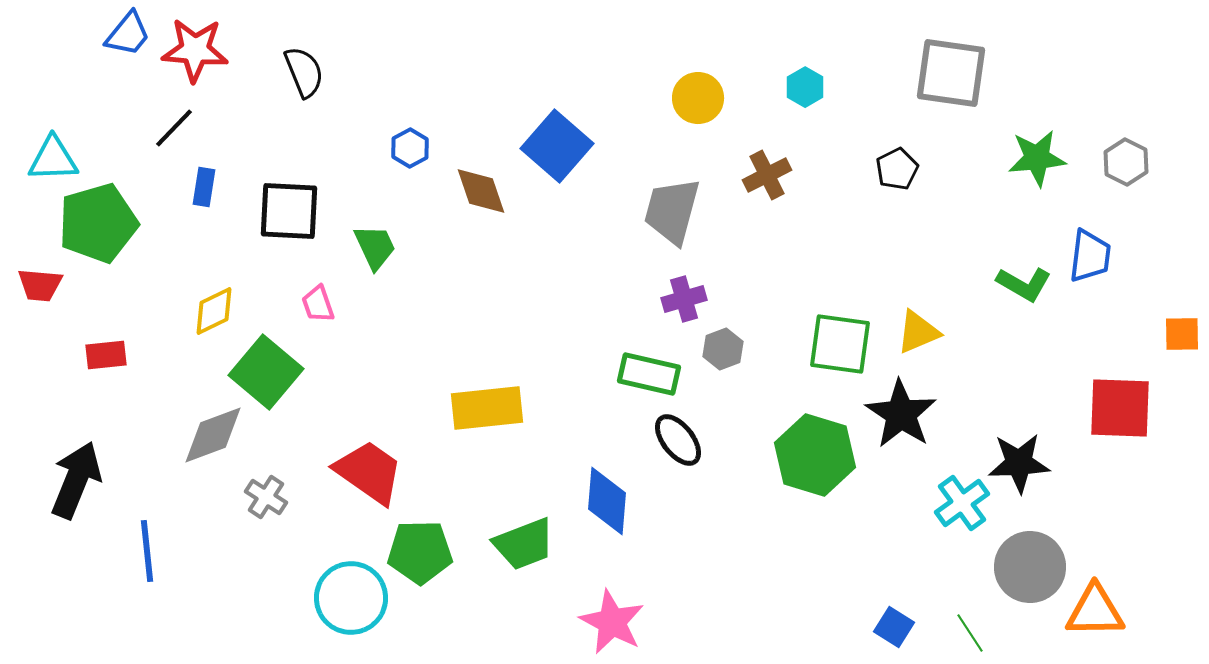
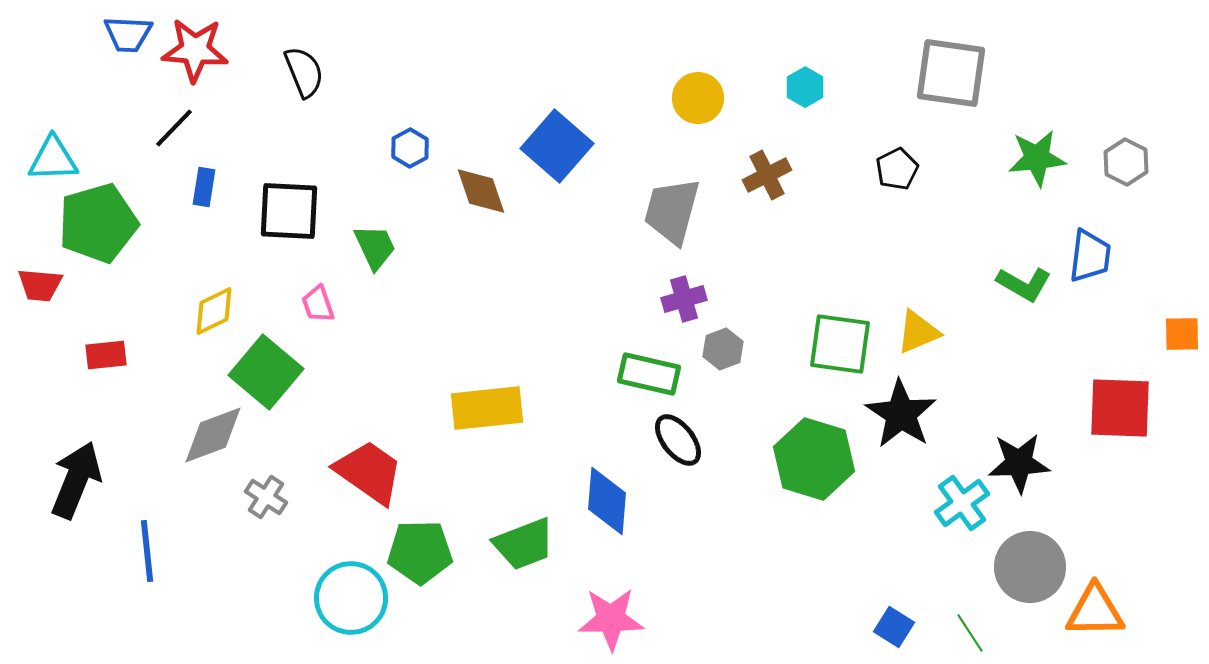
blue trapezoid at (128, 34): rotated 54 degrees clockwise
green hexagon at (815, 455): moved 1 px left, 4 px down
pink star at (612, 622): moved 1 px left, 3 px up; rotated 28 degrees counterclockwise
